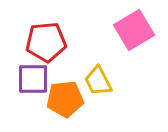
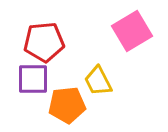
pink square: moved 2 px left, 1 px down
red pentagon: moved 2 px left
orange pentagon: moved 2 px right, 6 px down
